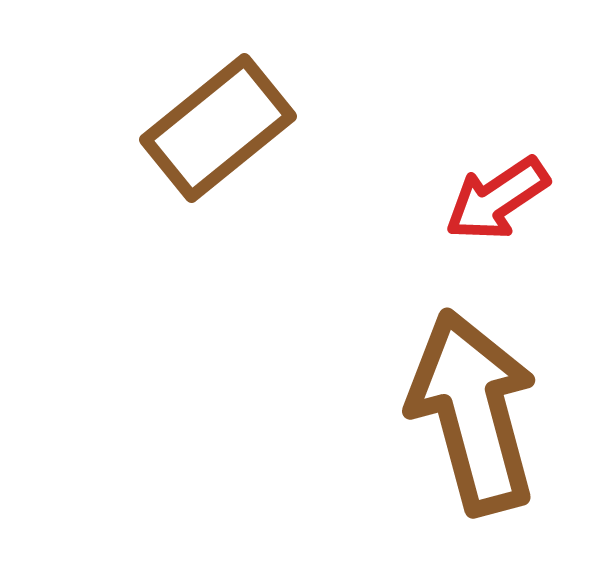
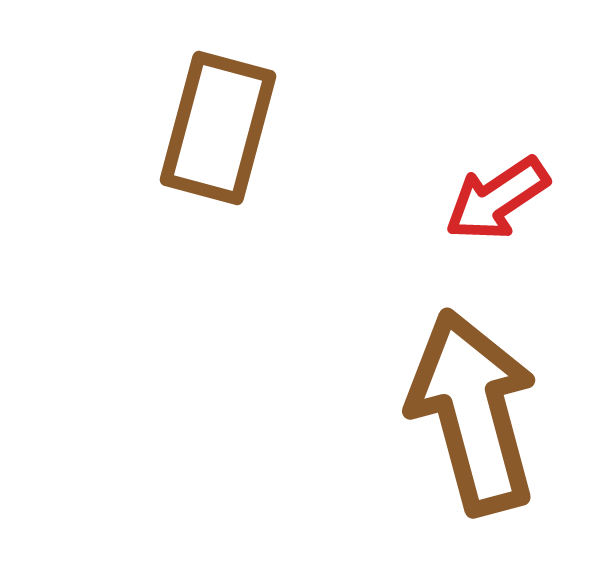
brown rectangle: rotated 36 degrees counterclockwise
